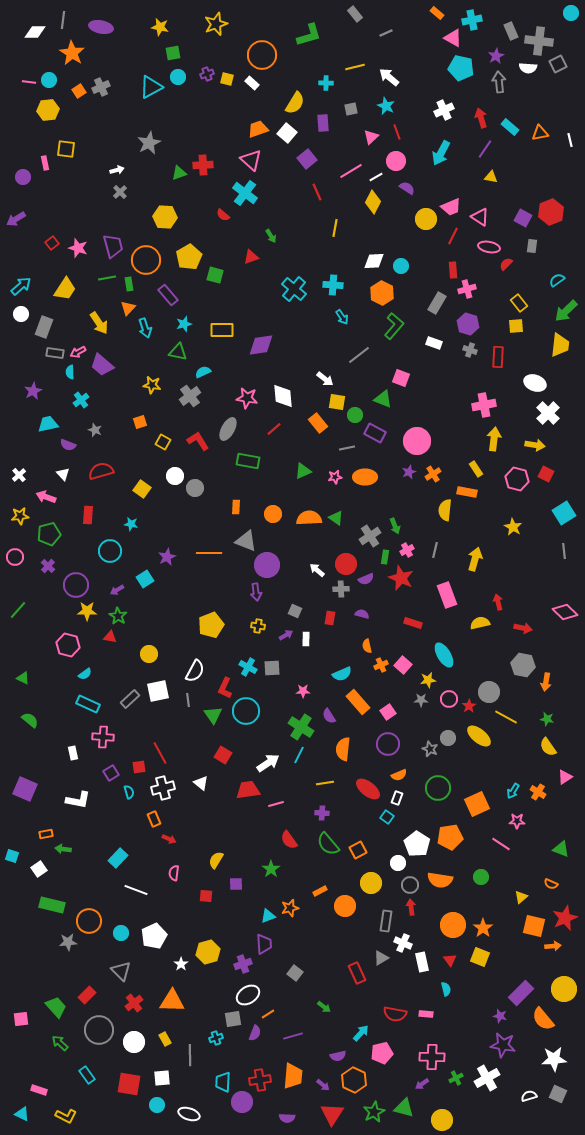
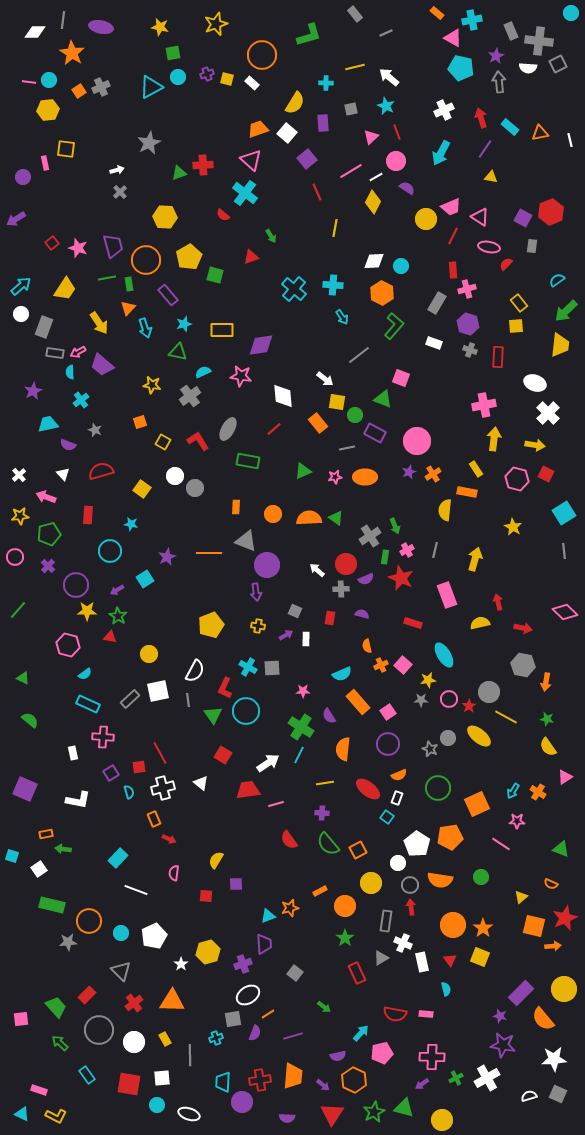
pink star at (247, 398): moved 6 px left, 22 px up
green star at (271, 869): moved 74 px right, 69 px down
yellow L-shape at (66, 1116): moved 10 px left
